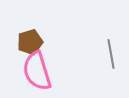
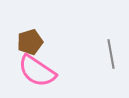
pink semicircle: rotated 39 degrees counterclockwise
